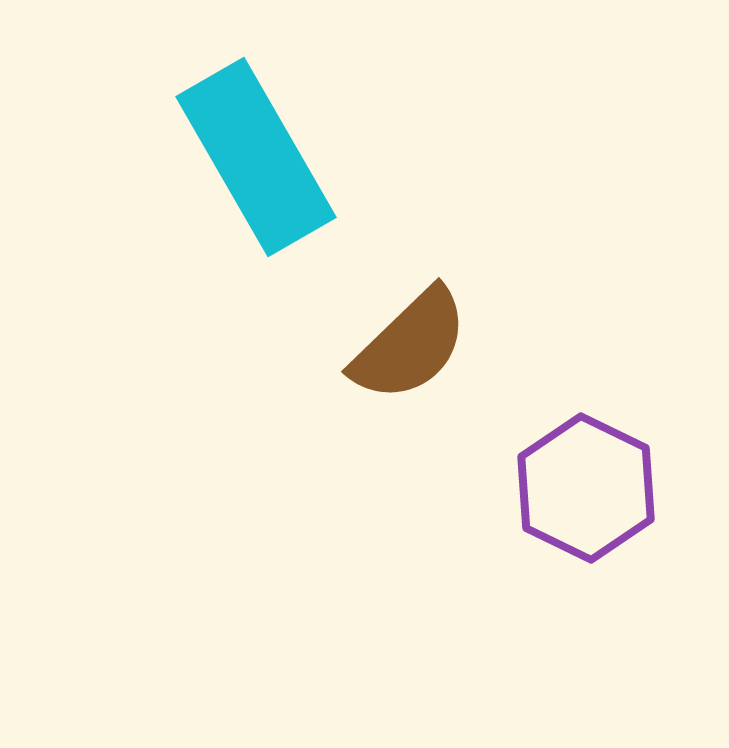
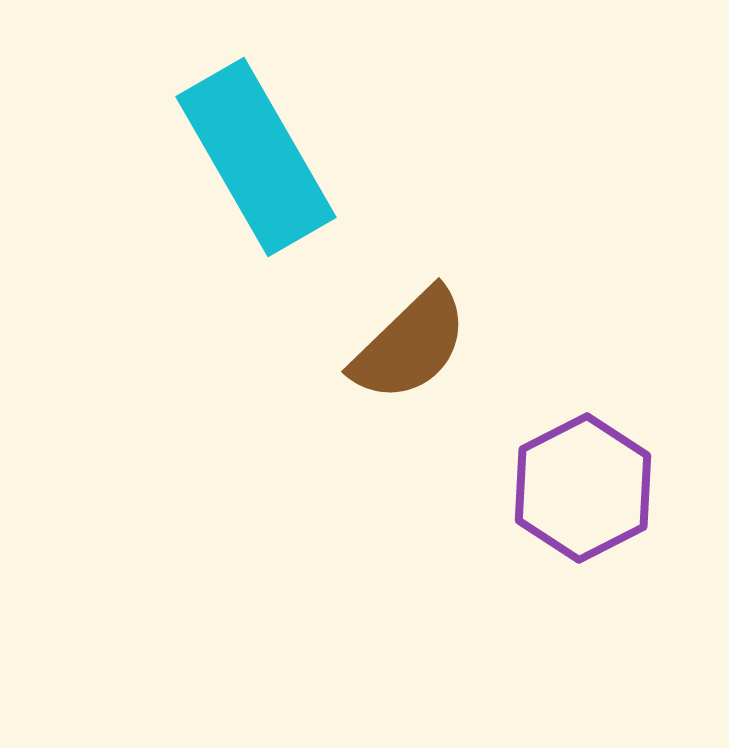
purple hexagon: moved 3 px left; rotated 7 degrees clockwise
